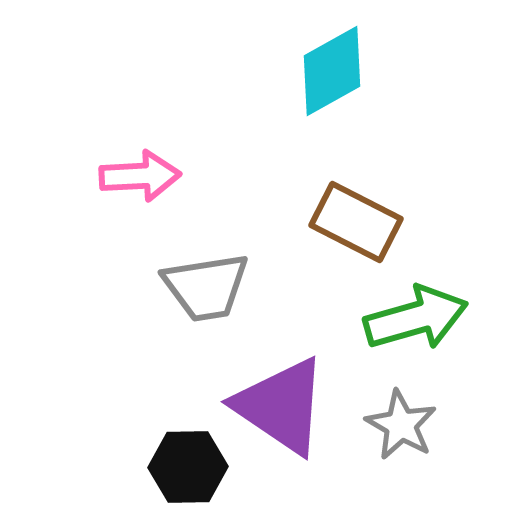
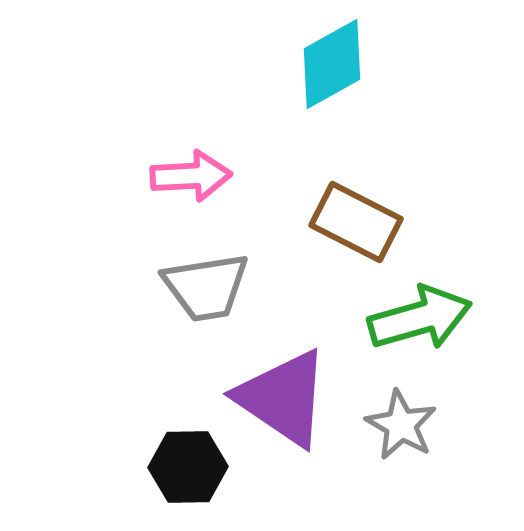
cyan diamond: moved 7 px up
pink arrow: moved 51 px right
green arrow: moved 4 px right
purple triangle: moved 2 px right, 8 px up
